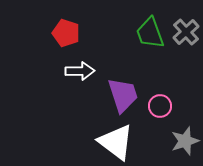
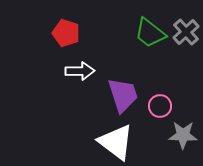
green trapezoid: rotated 32 degrees counterclockwise
gray star: moved 2 px left, 6 px up; rotated 20 degrees clockwise
